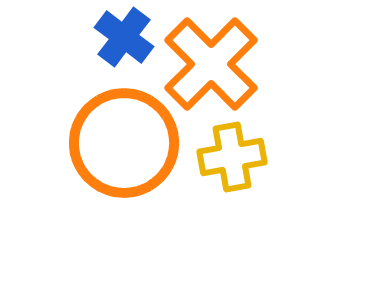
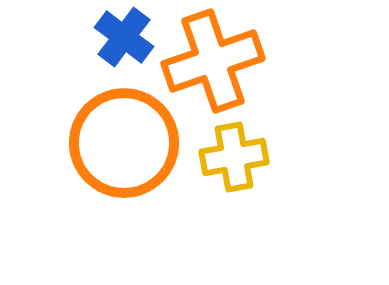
orange cross: moved 2 px right, 3 px up; rotated 26 degrees clockwise
yellow cross: moved 2 px right
